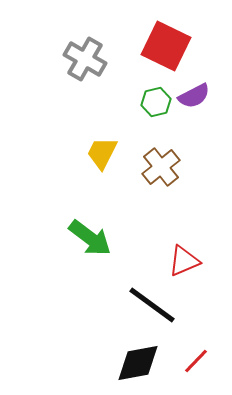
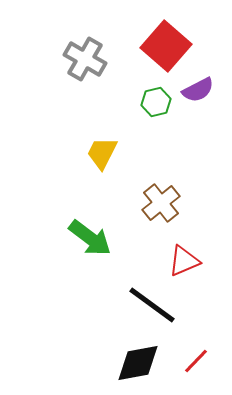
red square: rotated 15 degrees clockwise
purple semicircle: moved 4 px right, 6 px up
brown cross: moved 36 px down
